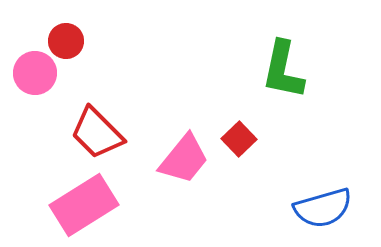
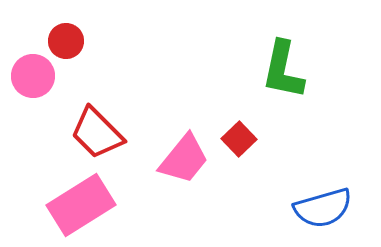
pink circle: moved 2 px left, 3 px down
pink rectangle: moved 3 px left
